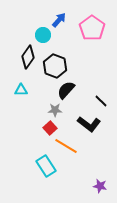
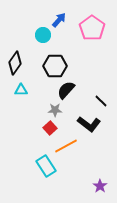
black diamond: moved 13 px left, 6 px down
black hexagon: rotated 20 degrees counterclockwise
orange line: rotated 60 degrees counterclockwise
purple star: rotated 24 degrees clockwise
